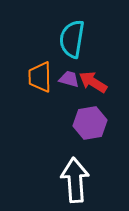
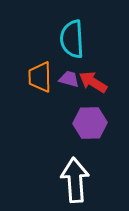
cyan semicircle: rotated 12 degrees counterclockwise
purple hexagon: rotated 8 degrees clockwise
